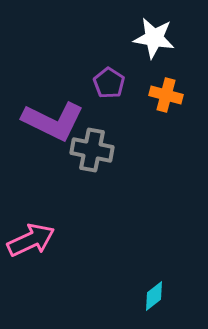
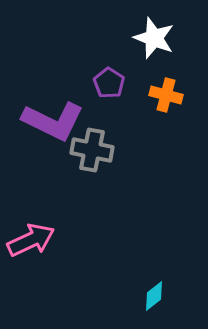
white star: rotated 12 degrees clockwise
